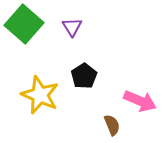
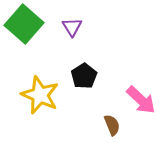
pink arrow: moved 1 px right, 1 px up; rotated 20 degrees clockwise
